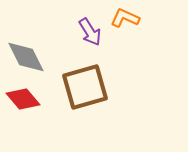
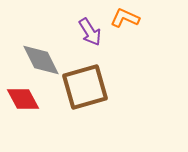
gray diamond: moved 15 px right, 3 px down
red diamond: rotated 12 degrees clockwise
